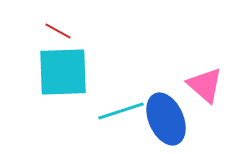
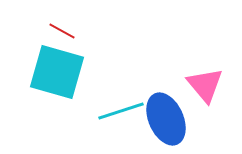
red line: moved 4 px right
cyan square: moved 6 px left; rotated 18 degrees clockwise
pink triangle: rotated 9 degrees clockwise
